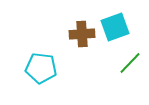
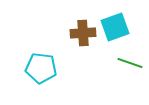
brown cross: moved 1 px right, 1 px up
green line: rotated 65 degrees clockwise
